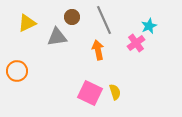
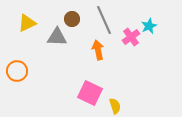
brown circle: moved 2 px down
gray triangle: rotated 10 degrees clockwise
pink cross: moved 5 px left, 6 px up
yellow semicircle: moved 14 px down
